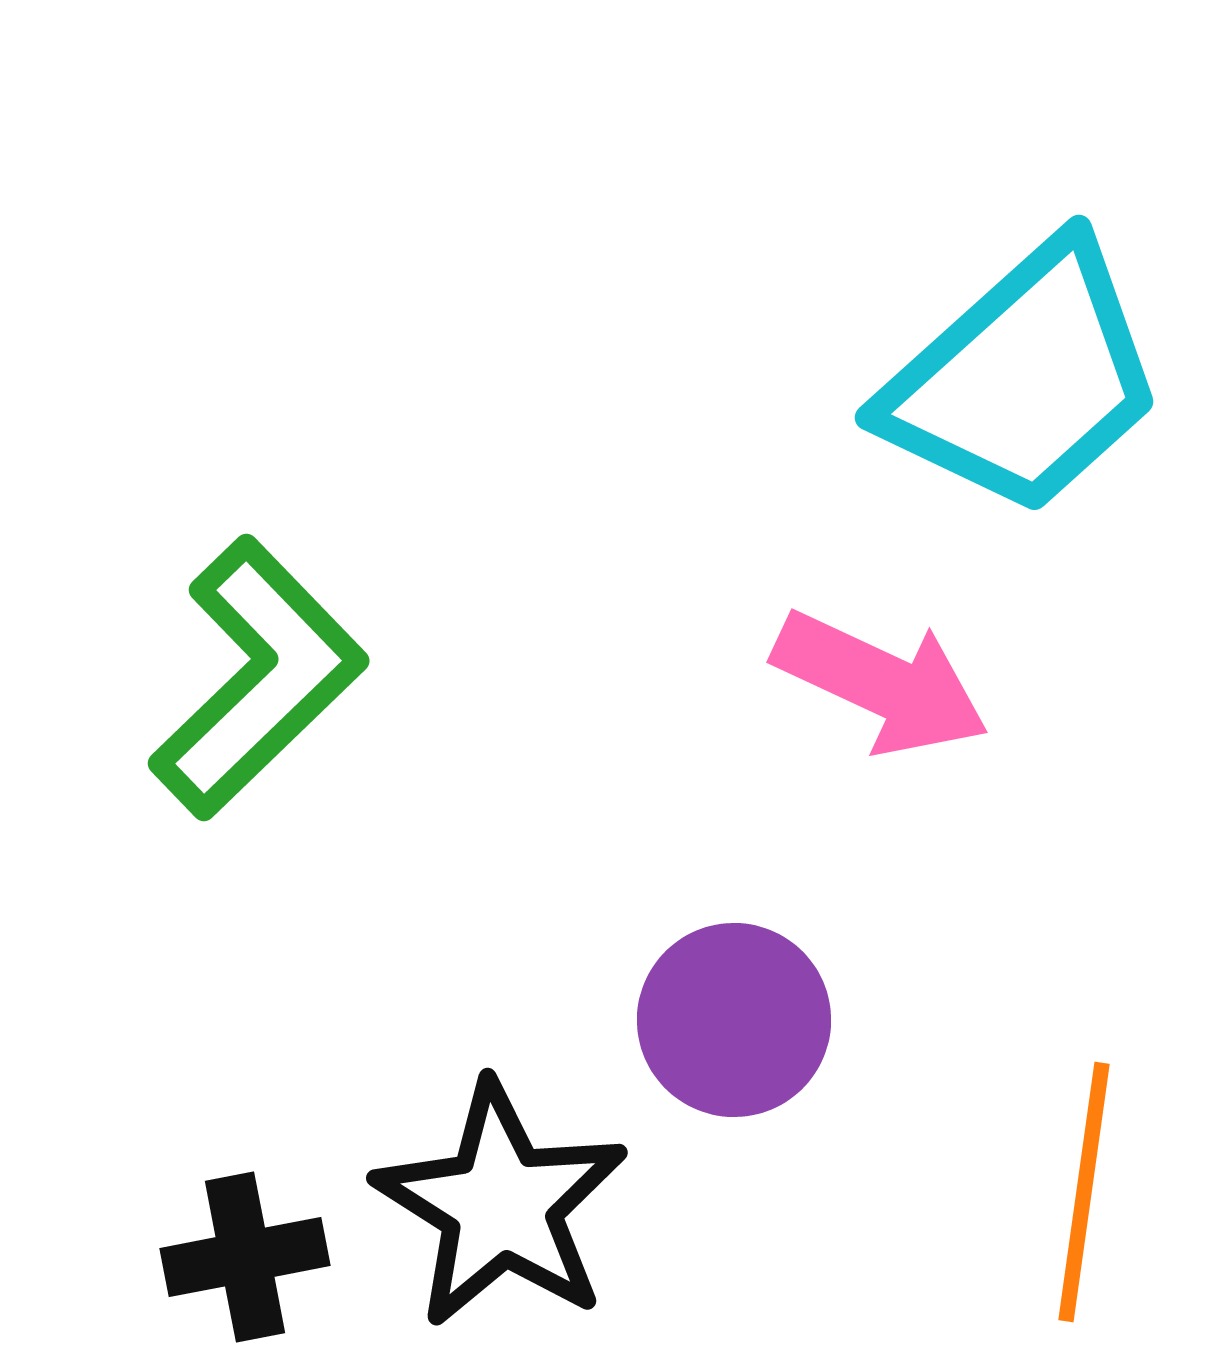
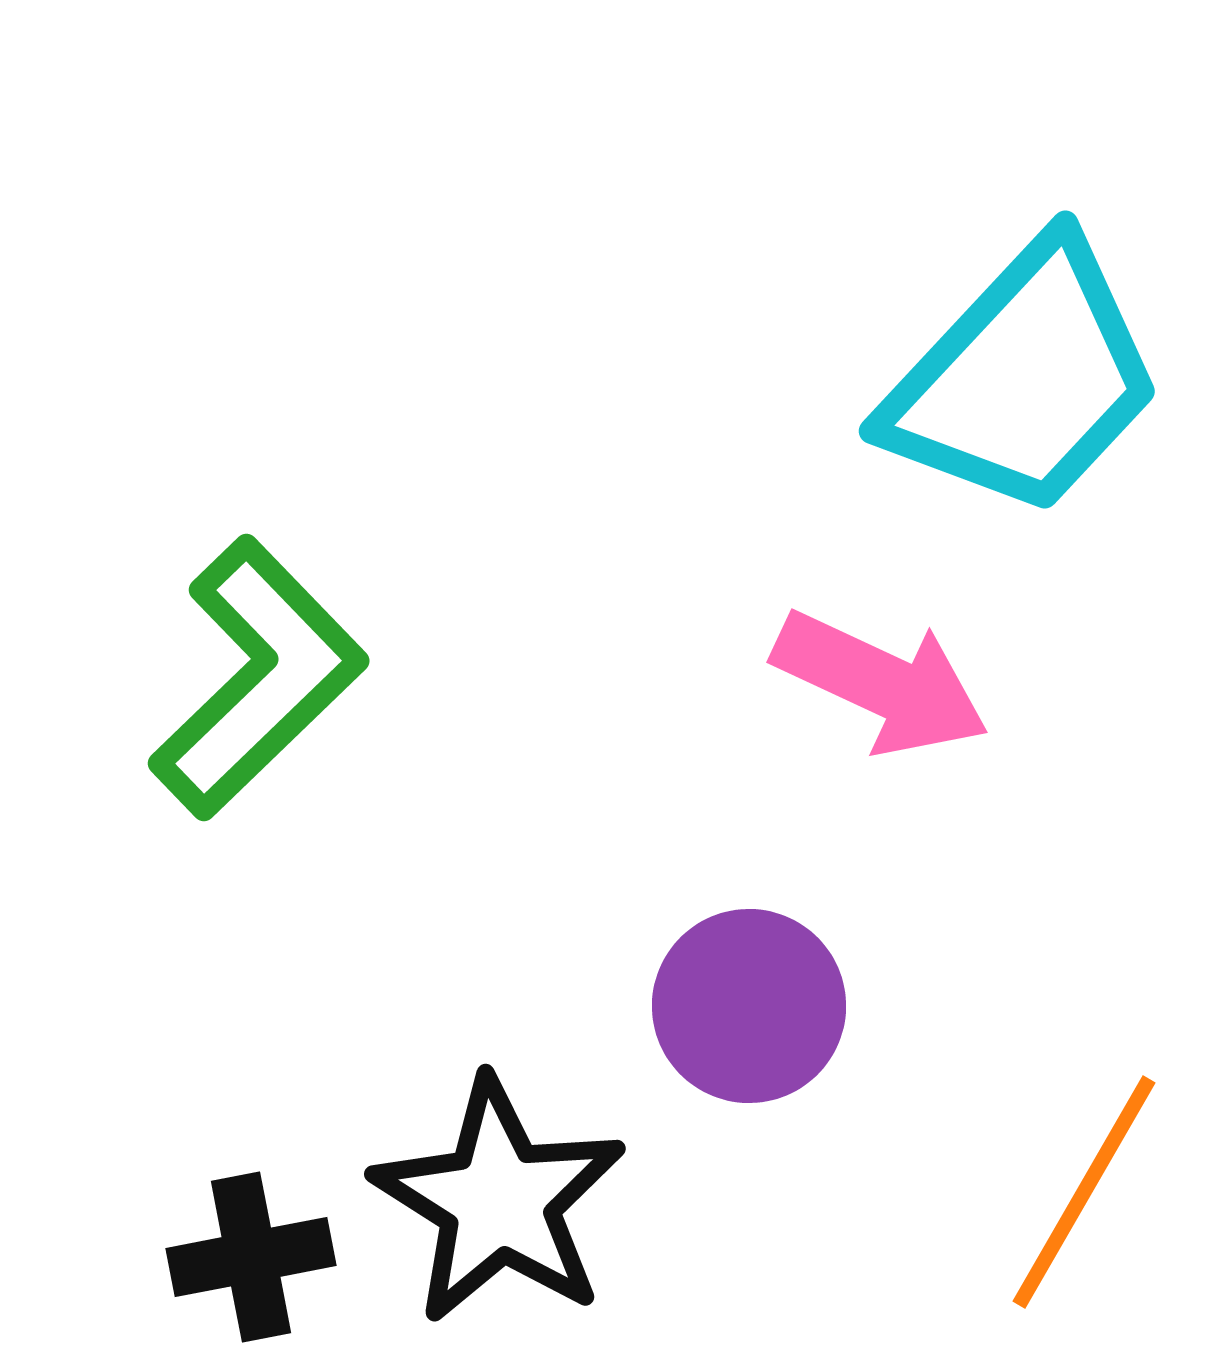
cyan trapezoid: rotated 5 degrees counterclockwise
purple circle: moved 15 px right, 14 px up
orange line: rotated 22 degrees clockwise
black star: moved 2 px left, 4 px up
black cross: moved 6 px right
